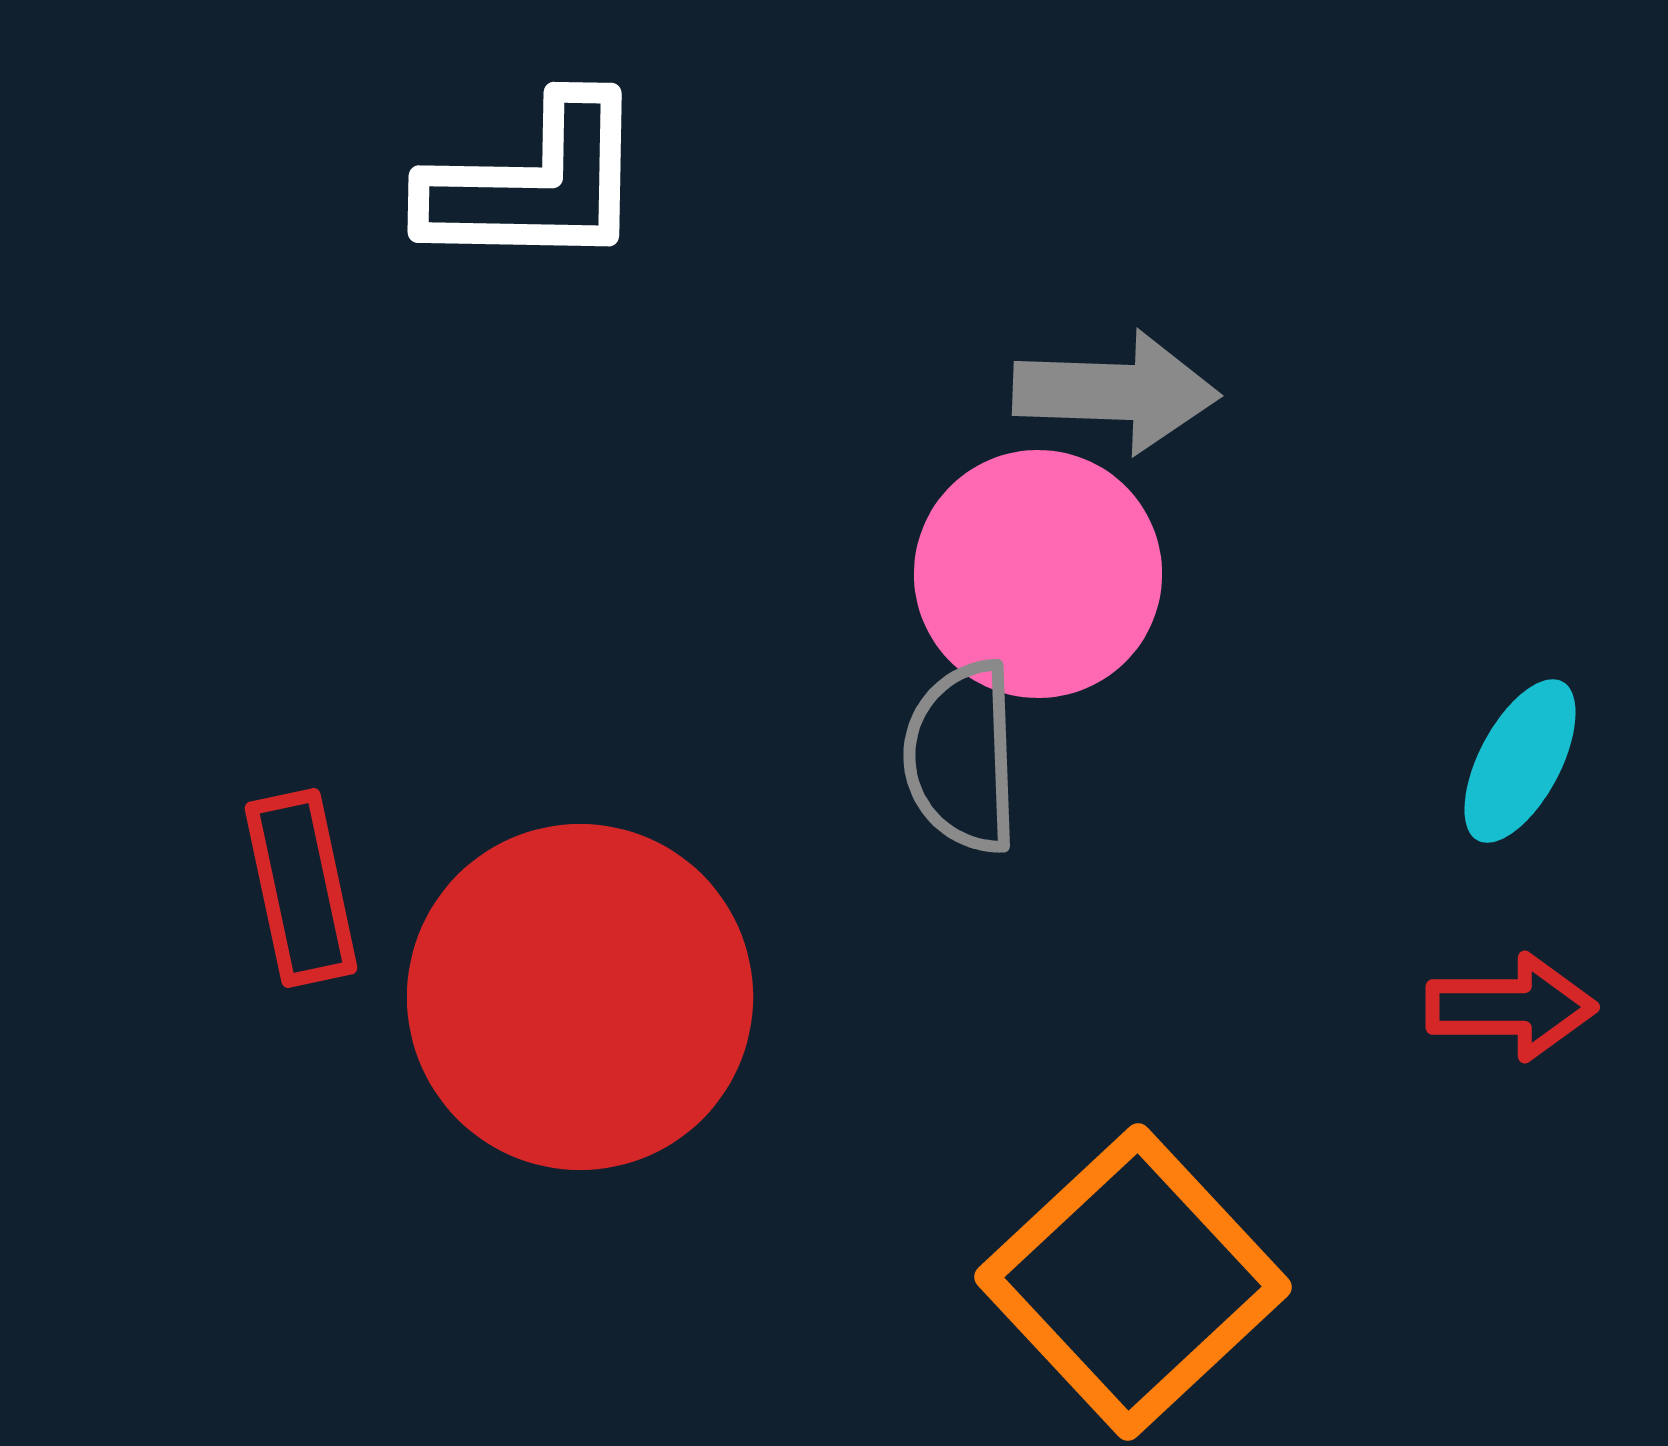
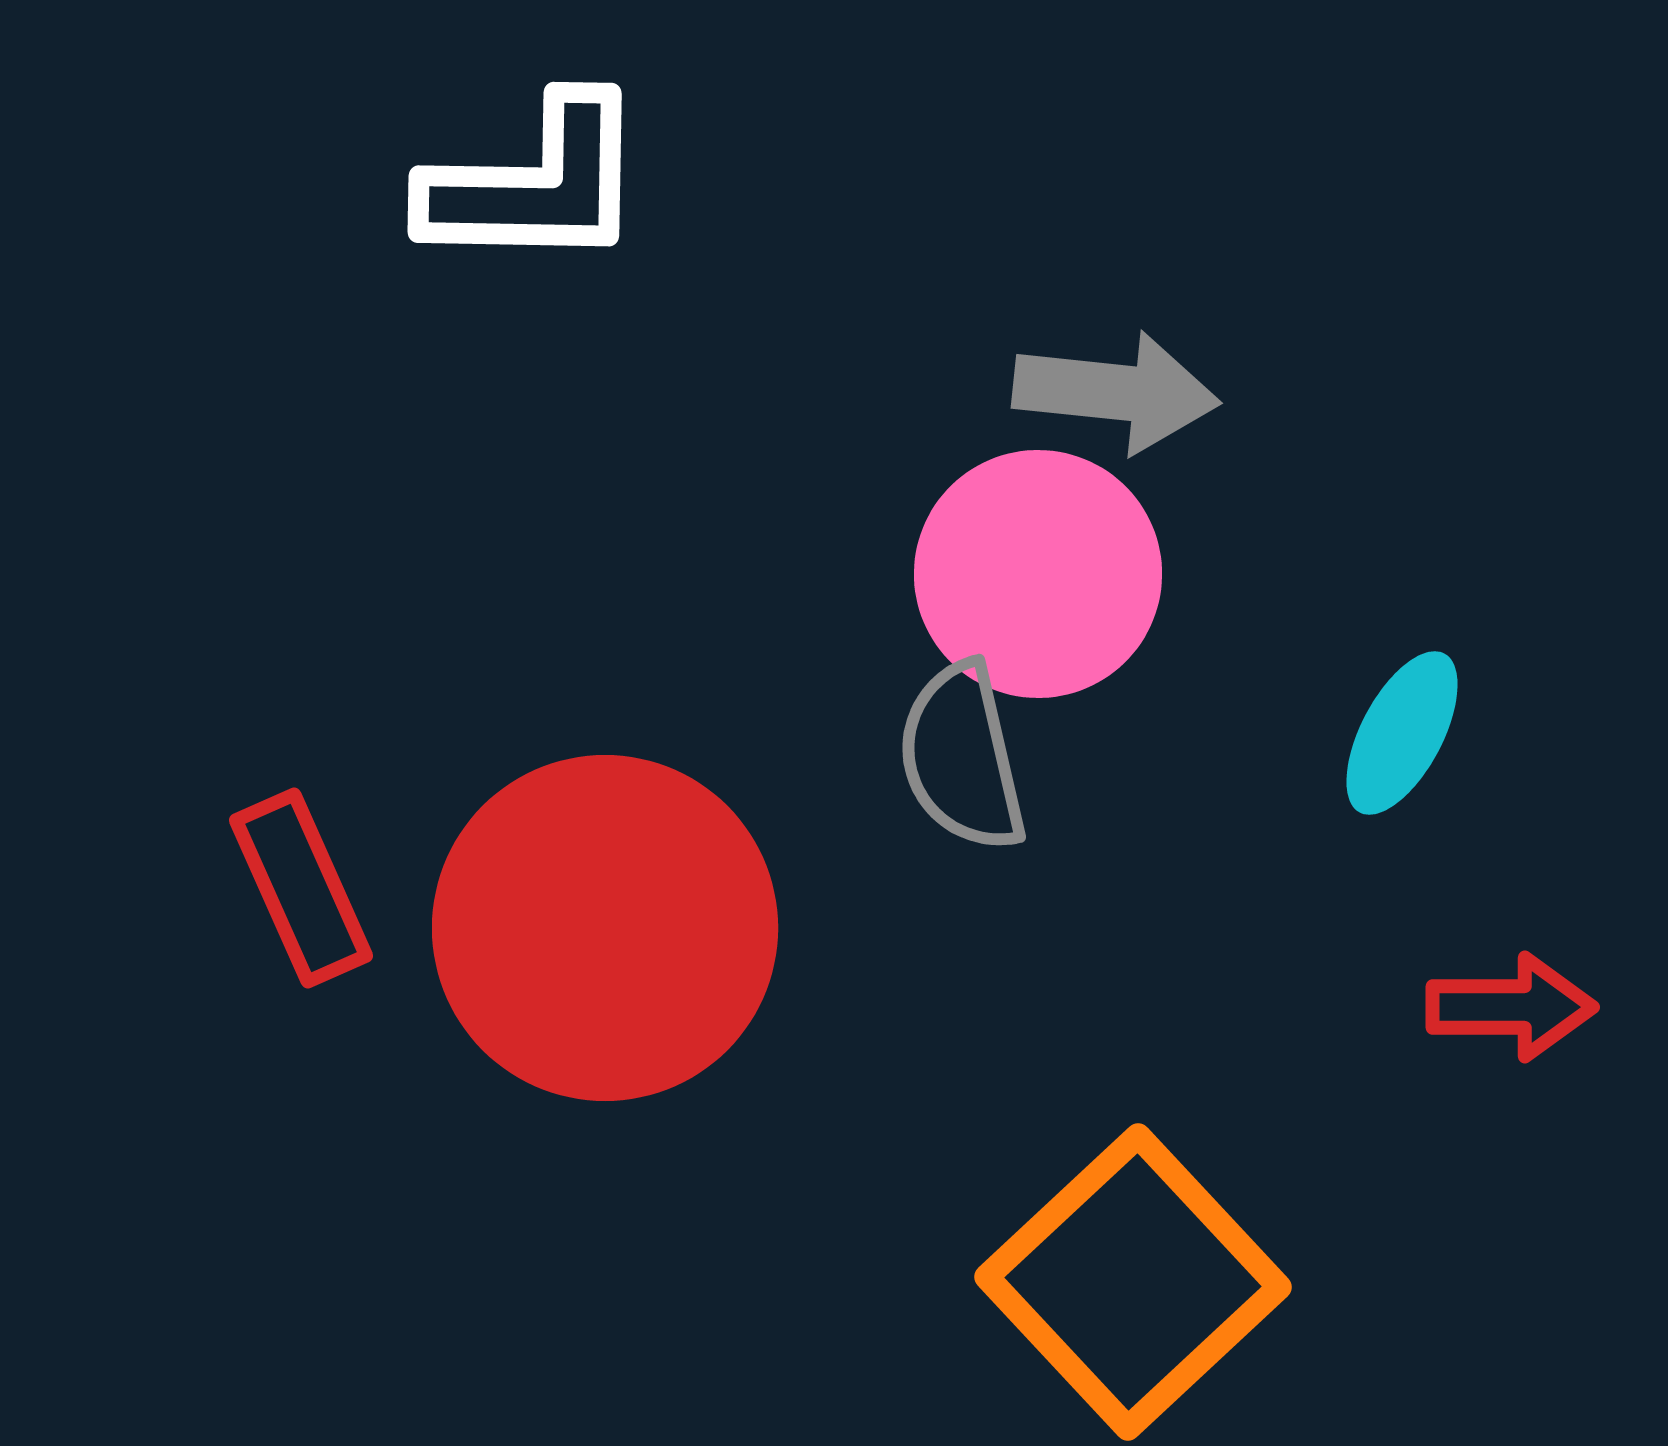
gray arrow: rotated 4 degrees clockwise
gray semicircle: rotated 11 degrees counterclockwise
cyan ellipse: moved 118 px left, 28 px up
red rectangle: rotated 12 degrees counterclockwise
red circle: moved 25 px right, 69 px up
